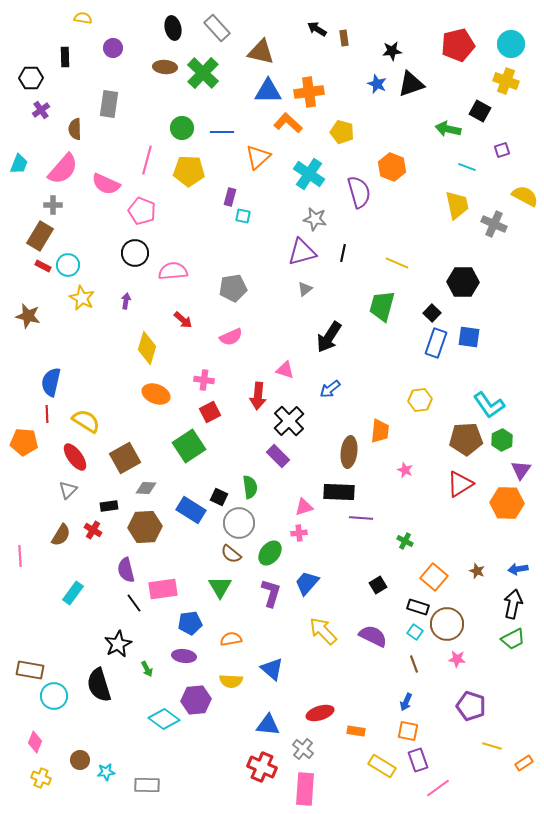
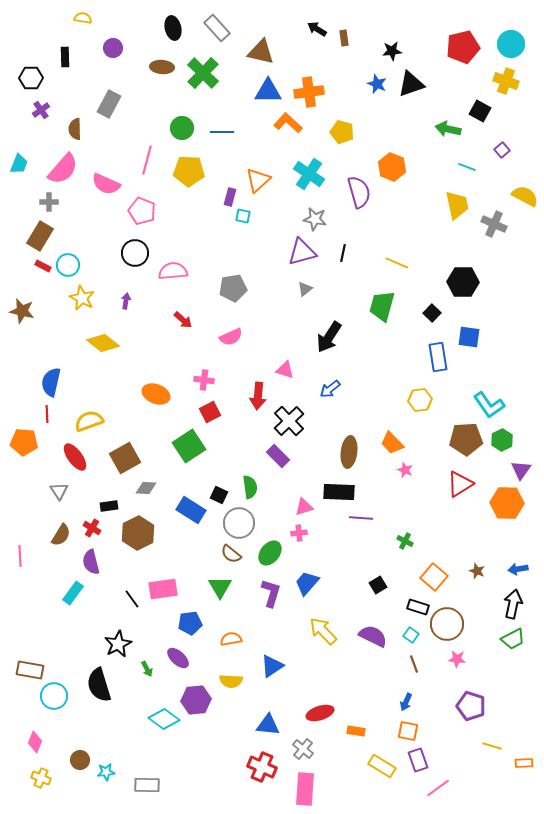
red pentagon at (458, 45): moved 5 px right, 2 px down
brown ellipse at (165, 67): moved 3 px left
gray rectangle at (109, 104): rotated 20 degrees clockwise
purple square at (502, 150): rotated 21 degrees counterclockwise
orange triangle at (258, 157): moved 23 px down
gray cross at (53, 205): moved 4 px left, 3 px up
brown star at (28, 316): moved 6 px left, 5 px up
blue rectangle at (436, 343): moved 2 px right, 14 px down; rotated 28 degrees counterclockwise
yellow diamond at (147, 348): moved 44 px left, 5 px up; rotated 68 degrees counterclockwise
yellow semicircle at (86, 421): moved 3 px right; rotated 52 degrees counterclockwise
orange trapezoid at (380, 431): moved 12 px right, 12 px down; rotated 130 degrees clockwise
gray triangle at (68, 490): moved 9 px left, 1 px down; rotated 18 degrees counterclockwise
black square at (219, 497): moved 2 px up
brown hexagon at (145, 527): moved 7 px left, 6 px down; rotated 24 degrees counterclockwise
red cross at (93, 530): moved 1 px left, 2 px up
purple semicircle at (126, 570): moved 35 px left, 8 px up
black line at (134, 603): moved 2 px left, 4 px up
cyan square at (415, 632): moved 4 px left, 3 px down
purple ellipse at (184, 656): moved 6 px left, 2 px down; rotated 35 degrees clockwise
blue triangle at (272, 669): moved 3 px up; rotated 45 degrees clockwise
orange rectangle at (524, 763): rotated 30 degrees clockwise
